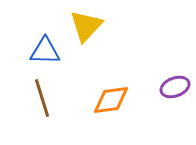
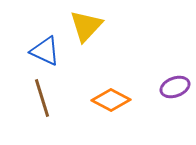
blue triangle: rotated 24 degrees clockwise
orange diamond: rotated 36 degrees clockwise
